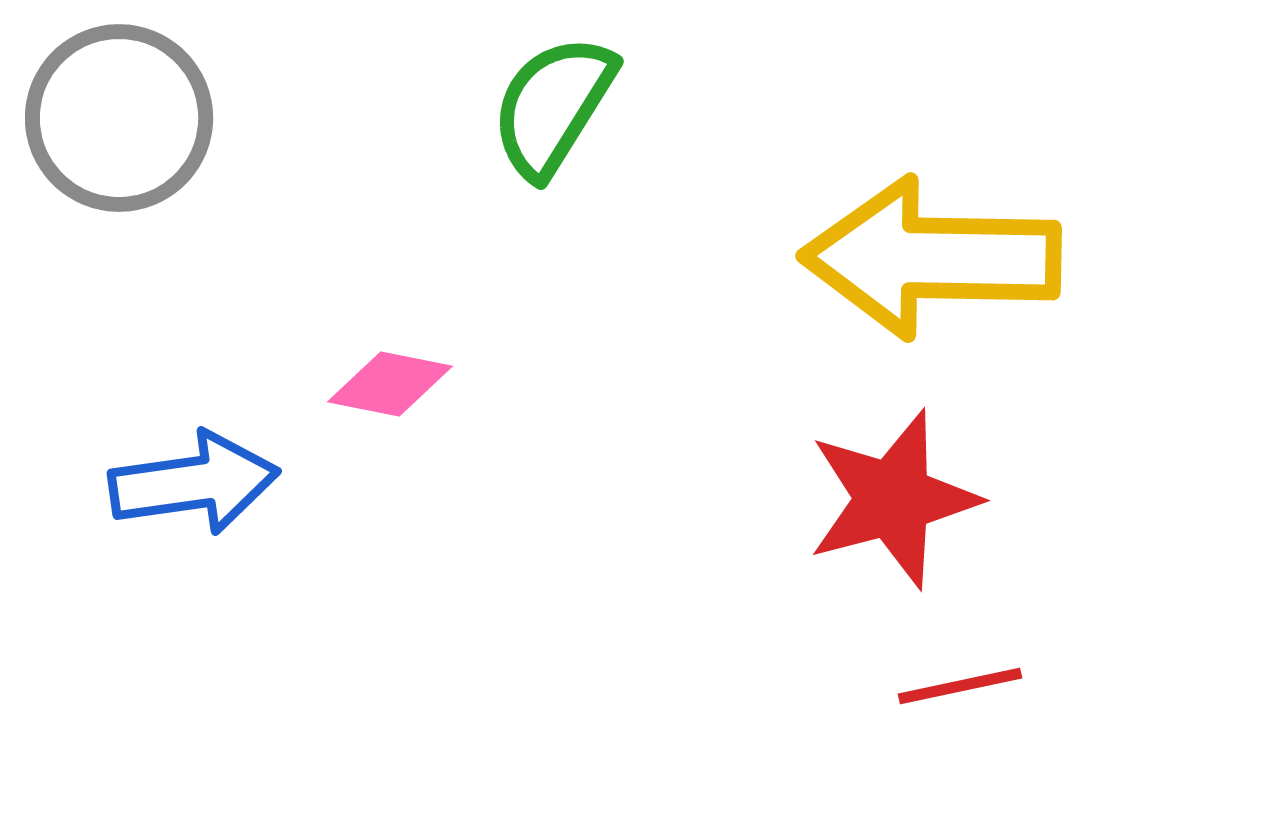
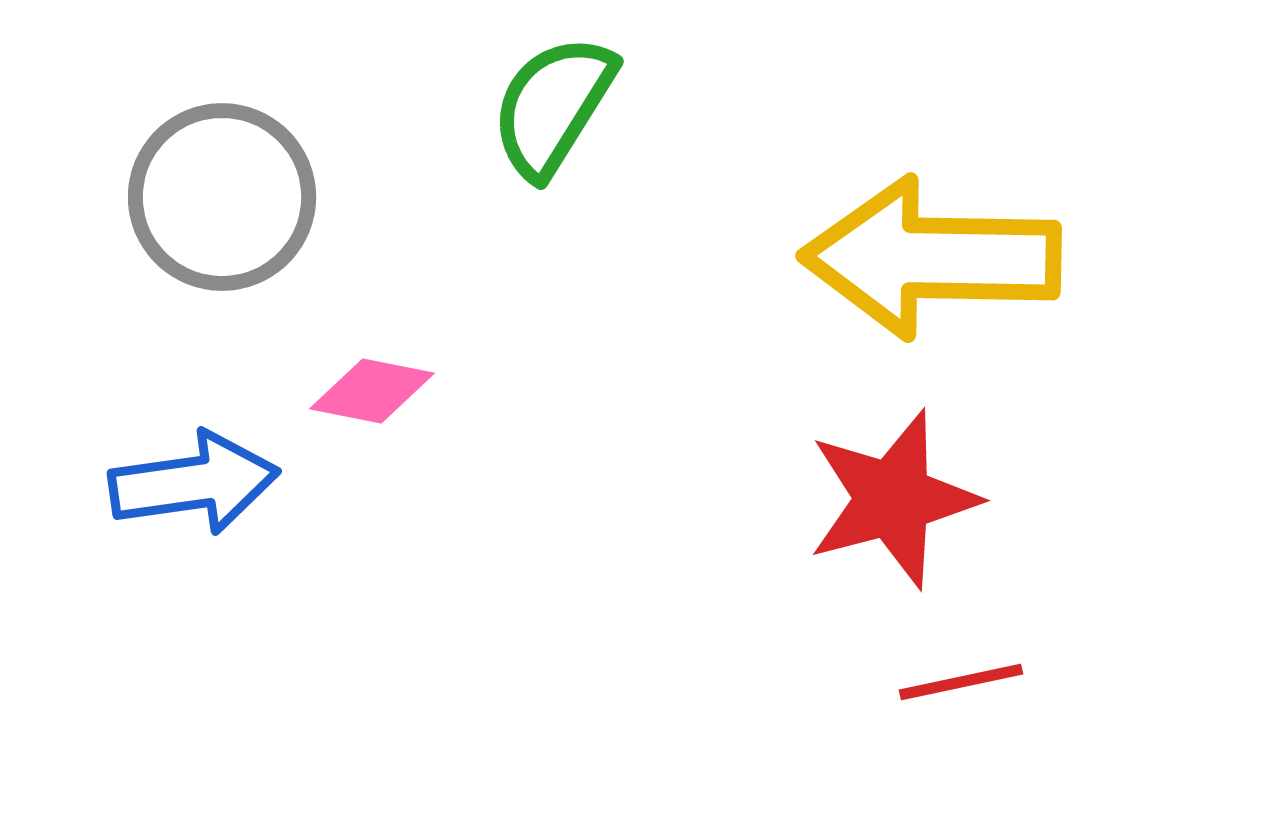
gray circle: moved 103 px right, 79 px down
pink diamond: moved 18 px left, 7 px down
red line: moved 1 px right, 4 px up
